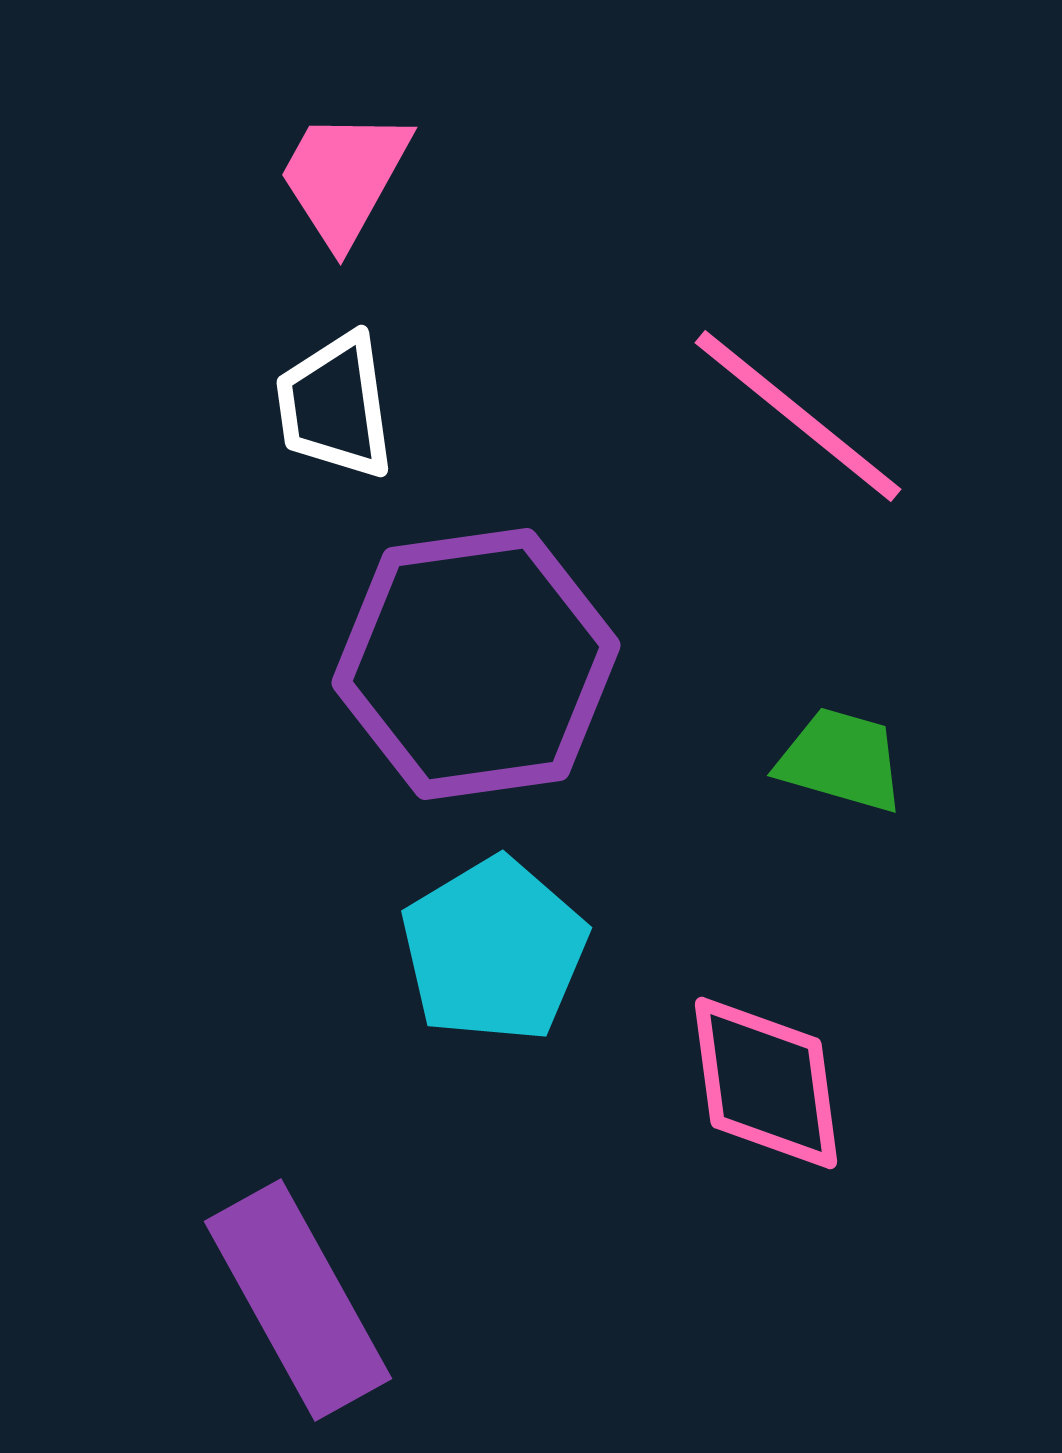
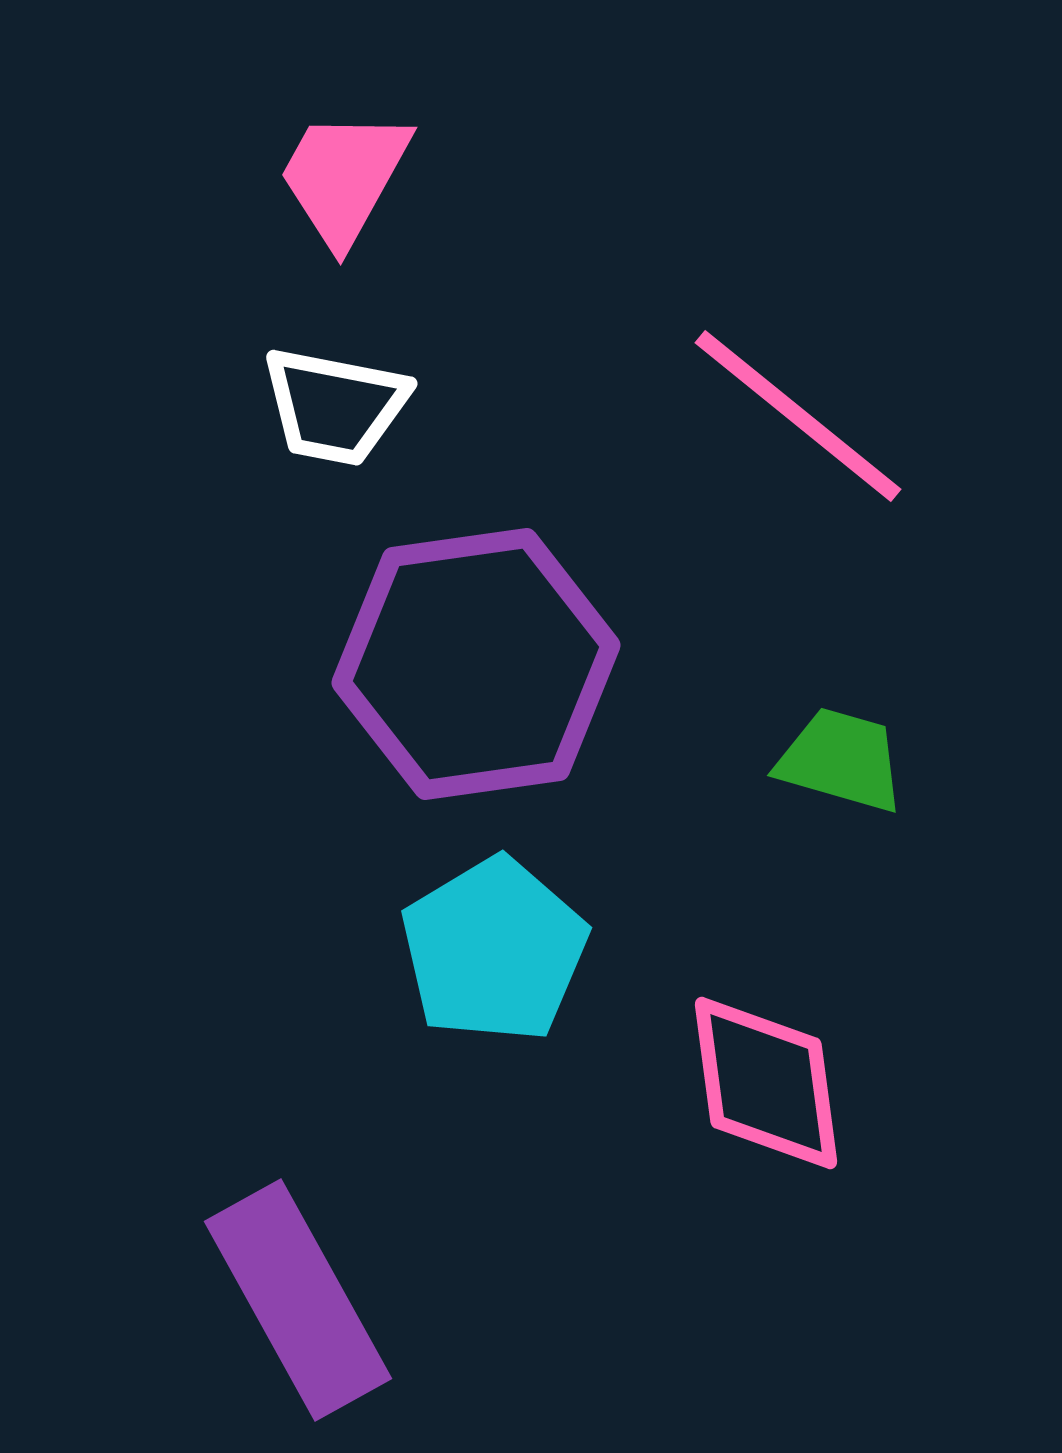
white trapezoid: rotated 71 degrees counterclockwise
